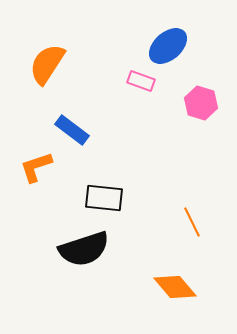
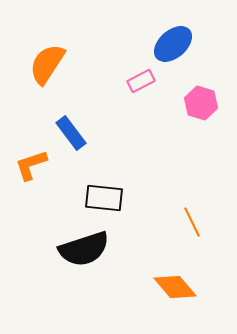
blue ellipse: moved 5 px right, 2 px up
pink rectangle: rotated 48 degrees counterclockwise
blue rectangle: moved 1 px left, 3 px down; rotated 16 degrees clockwise
orange L-shape: moved 5 px left, 2 px up
